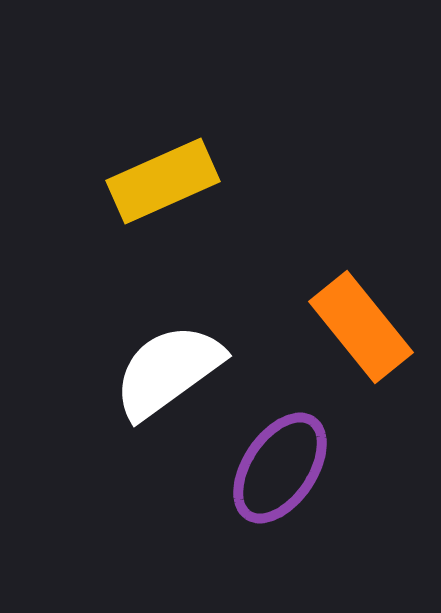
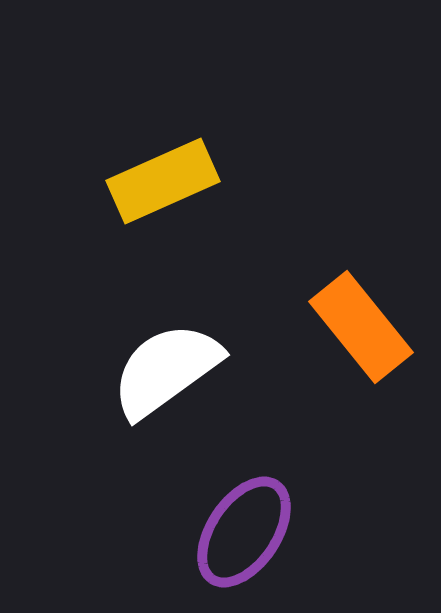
white semicircle: moved 2 px left, 1 px up
purple ellipse: moved 36 px left, 64 px down
